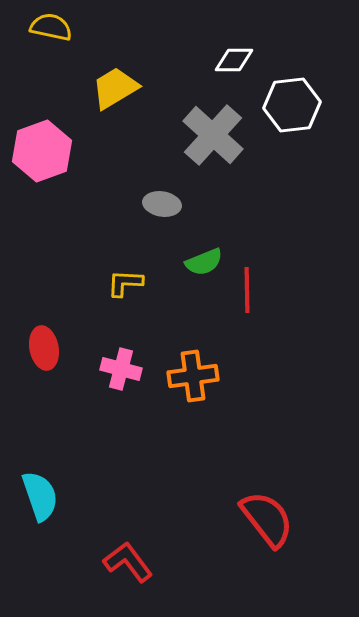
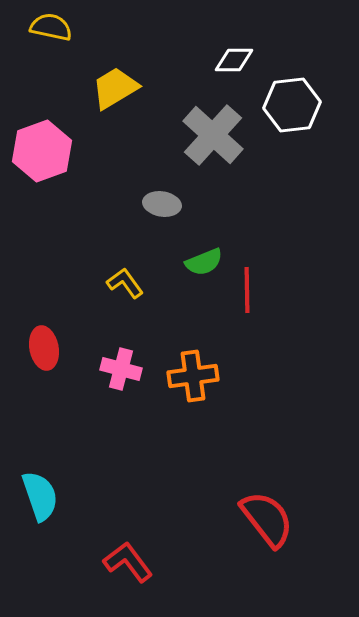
yellow L-shape: rotated 51 degrees clockwise
